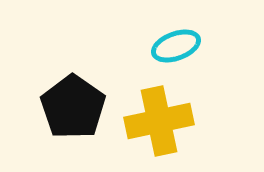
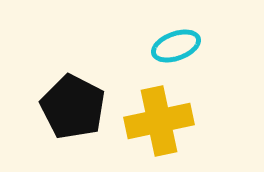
black pentagon: rotated 8 degrees counterclockwise
